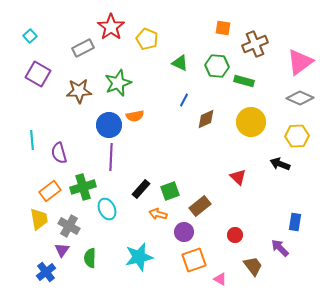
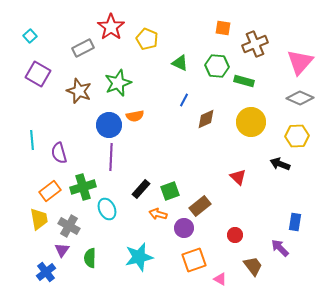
pink triangle at (300, 62): rotated 12 degrees counterclockwise
brown star at (79, 91): rotated 25 degrees clockwise
purple circle at (184, 232): moved 4 px up
